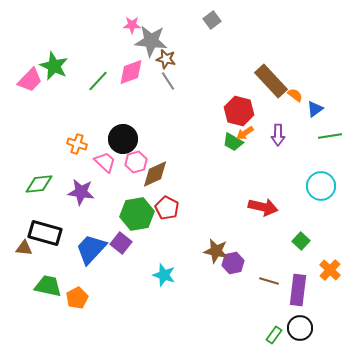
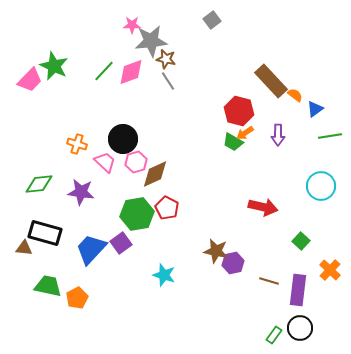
gray star at (151, 41): rotated 12 degrees counterclockwise
green line at (98, 81): moved 6 px right, 10 px up
purple square at (121, 243): rotated 15 degrees clockwise
